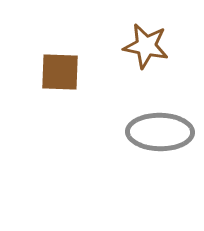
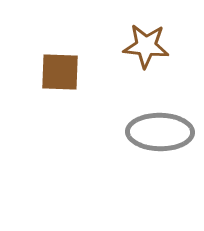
brown star: rotated 6 degrees counterclockwise
